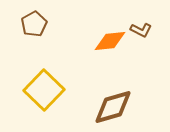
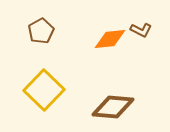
brown pentagon: moved 7 px right, 7 px down
orange diamond: moved 2 px up
brown diamond: rotated 21 degrees clockwise
